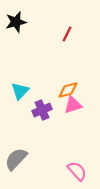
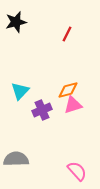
gray semicircle: rotated 45 degrees clockwise
